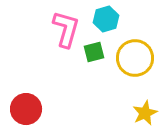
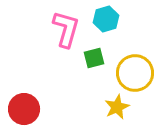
green square: moved 6 px down
yellow circle: moved 15 px down
red circle: moved 2 px left
yellow star: moved 28 px left, 6 px up
